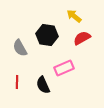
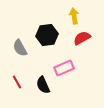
yellow arrow: rotated 42 degrees clockwise
black hexagon: rotated 15 degrees counterclockwise
red line: rotated 32 degrees counterclockwise
